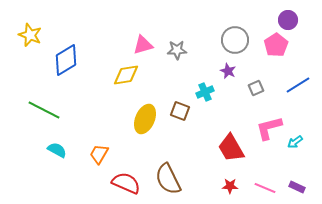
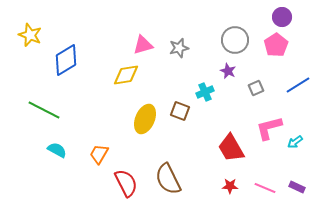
purple circle: moved 6 px left, 3 px up
gray star: moved 2 px right, 2 px up; rotated 12 degrees counterclockwise
red semicircle: rotated 40 degrees clockwise
